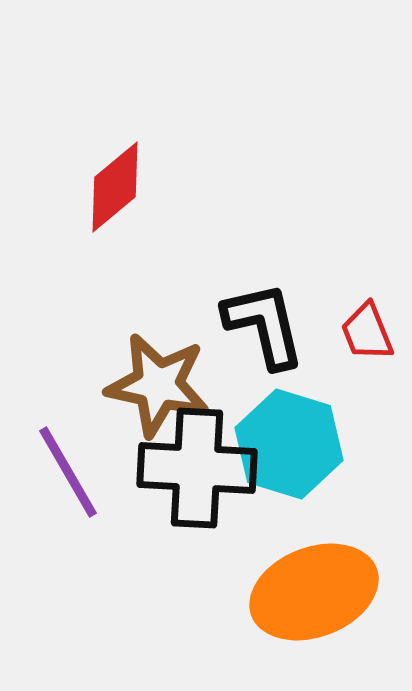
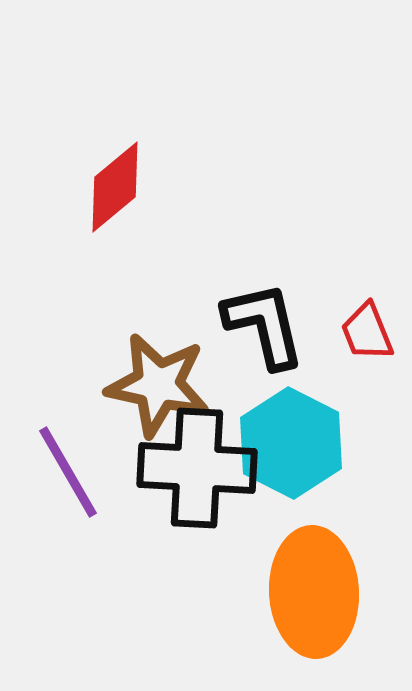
cyan hexagon: moved 2 px right, 1 px up; rotated 10 degrees clockwise
orange ellipse: rotated 72 degrees counterclockwise
